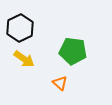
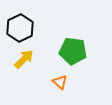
yellow arrow: rotated 80 degrees counterclockwise
orange triangle: moved 1 px up
